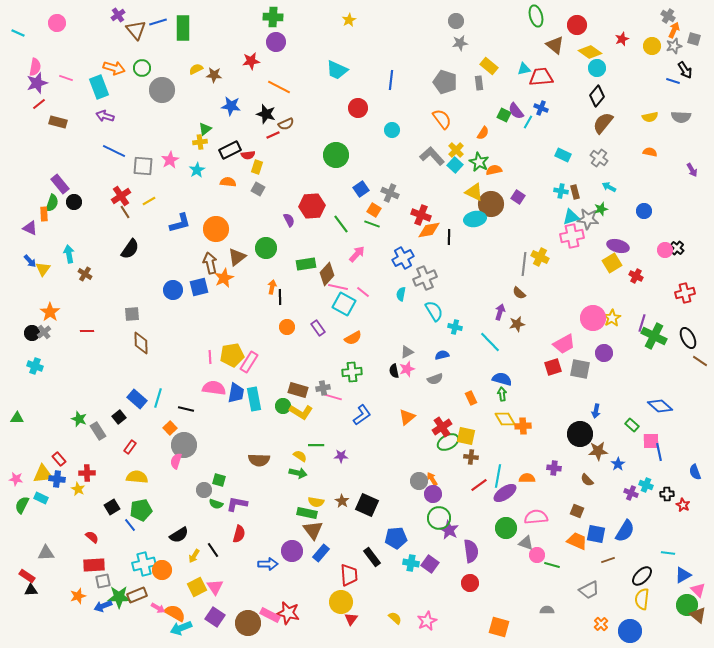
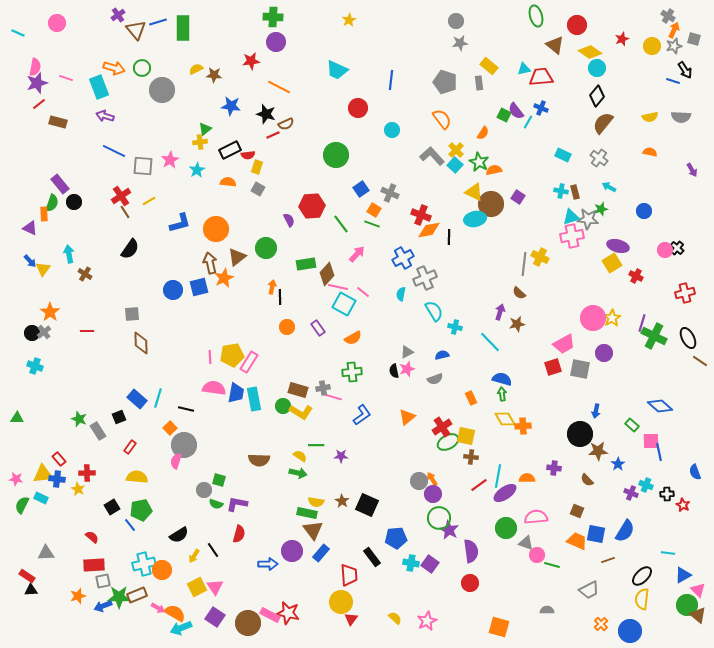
black square at (119, 417): rotated 16 degrees clockwise
